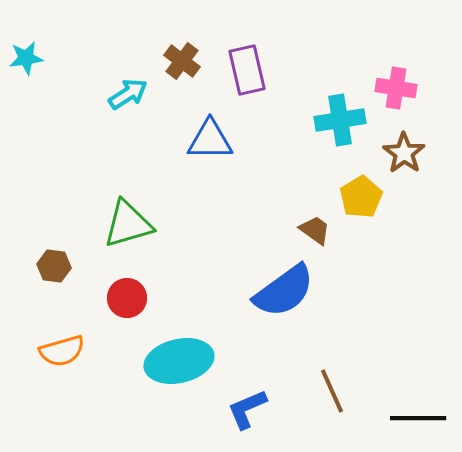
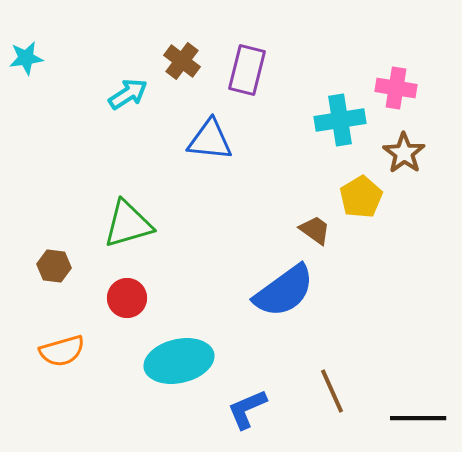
purple rectangle: rotated 27 degrees clockwise
blue triangle: rotated 6 degrees clockwise
